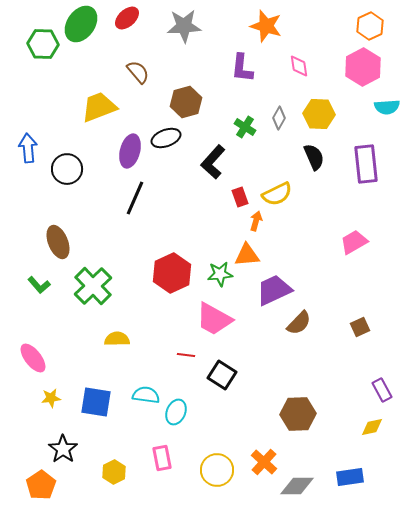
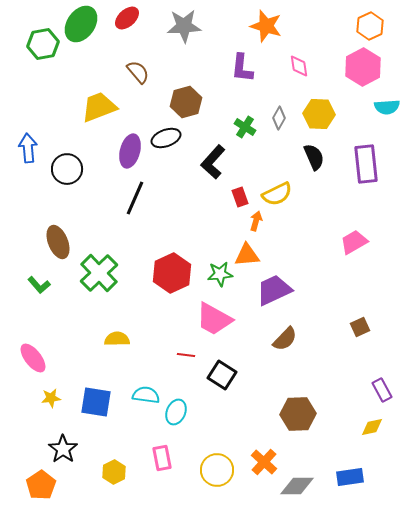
green hexagon at (43, 44): rotated 12 degrees counterclockwise
green cross at (93, 286): moved 6 px right, 13 px up
brown semicircle at (299, 323): moved 14 px left, 16 px down
